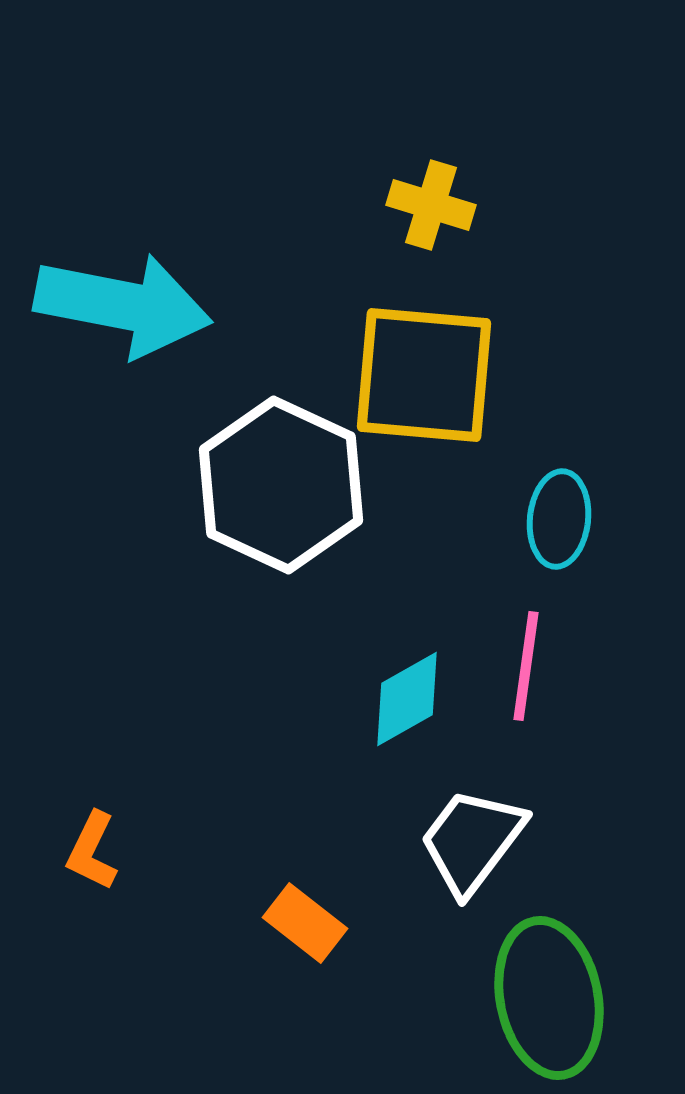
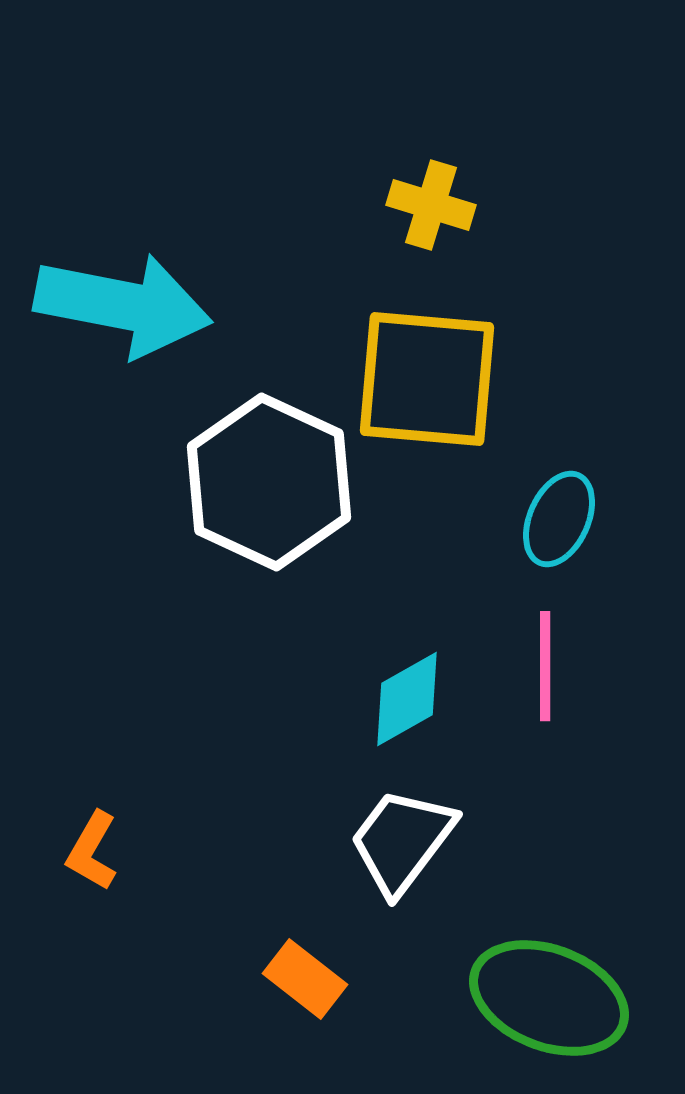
yellow square: moved 3 px right, 4 px down
white hexagon: moved 12 px left, 3 px up
cyan ellipse: rotated 18 degrees clockwise
pink line: moved 19 px right; rotated 8 degrees counterclockwise
white trapezoid: moved 70 px left
orange L-shape: rotated 4 degrees clockwise
orange rectangle: moved 56 px down
green ellipse: rotated 58 degrees counterclockwise
